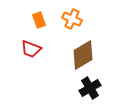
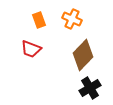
brown diamond: rotated 16 degrees counterclockwise
